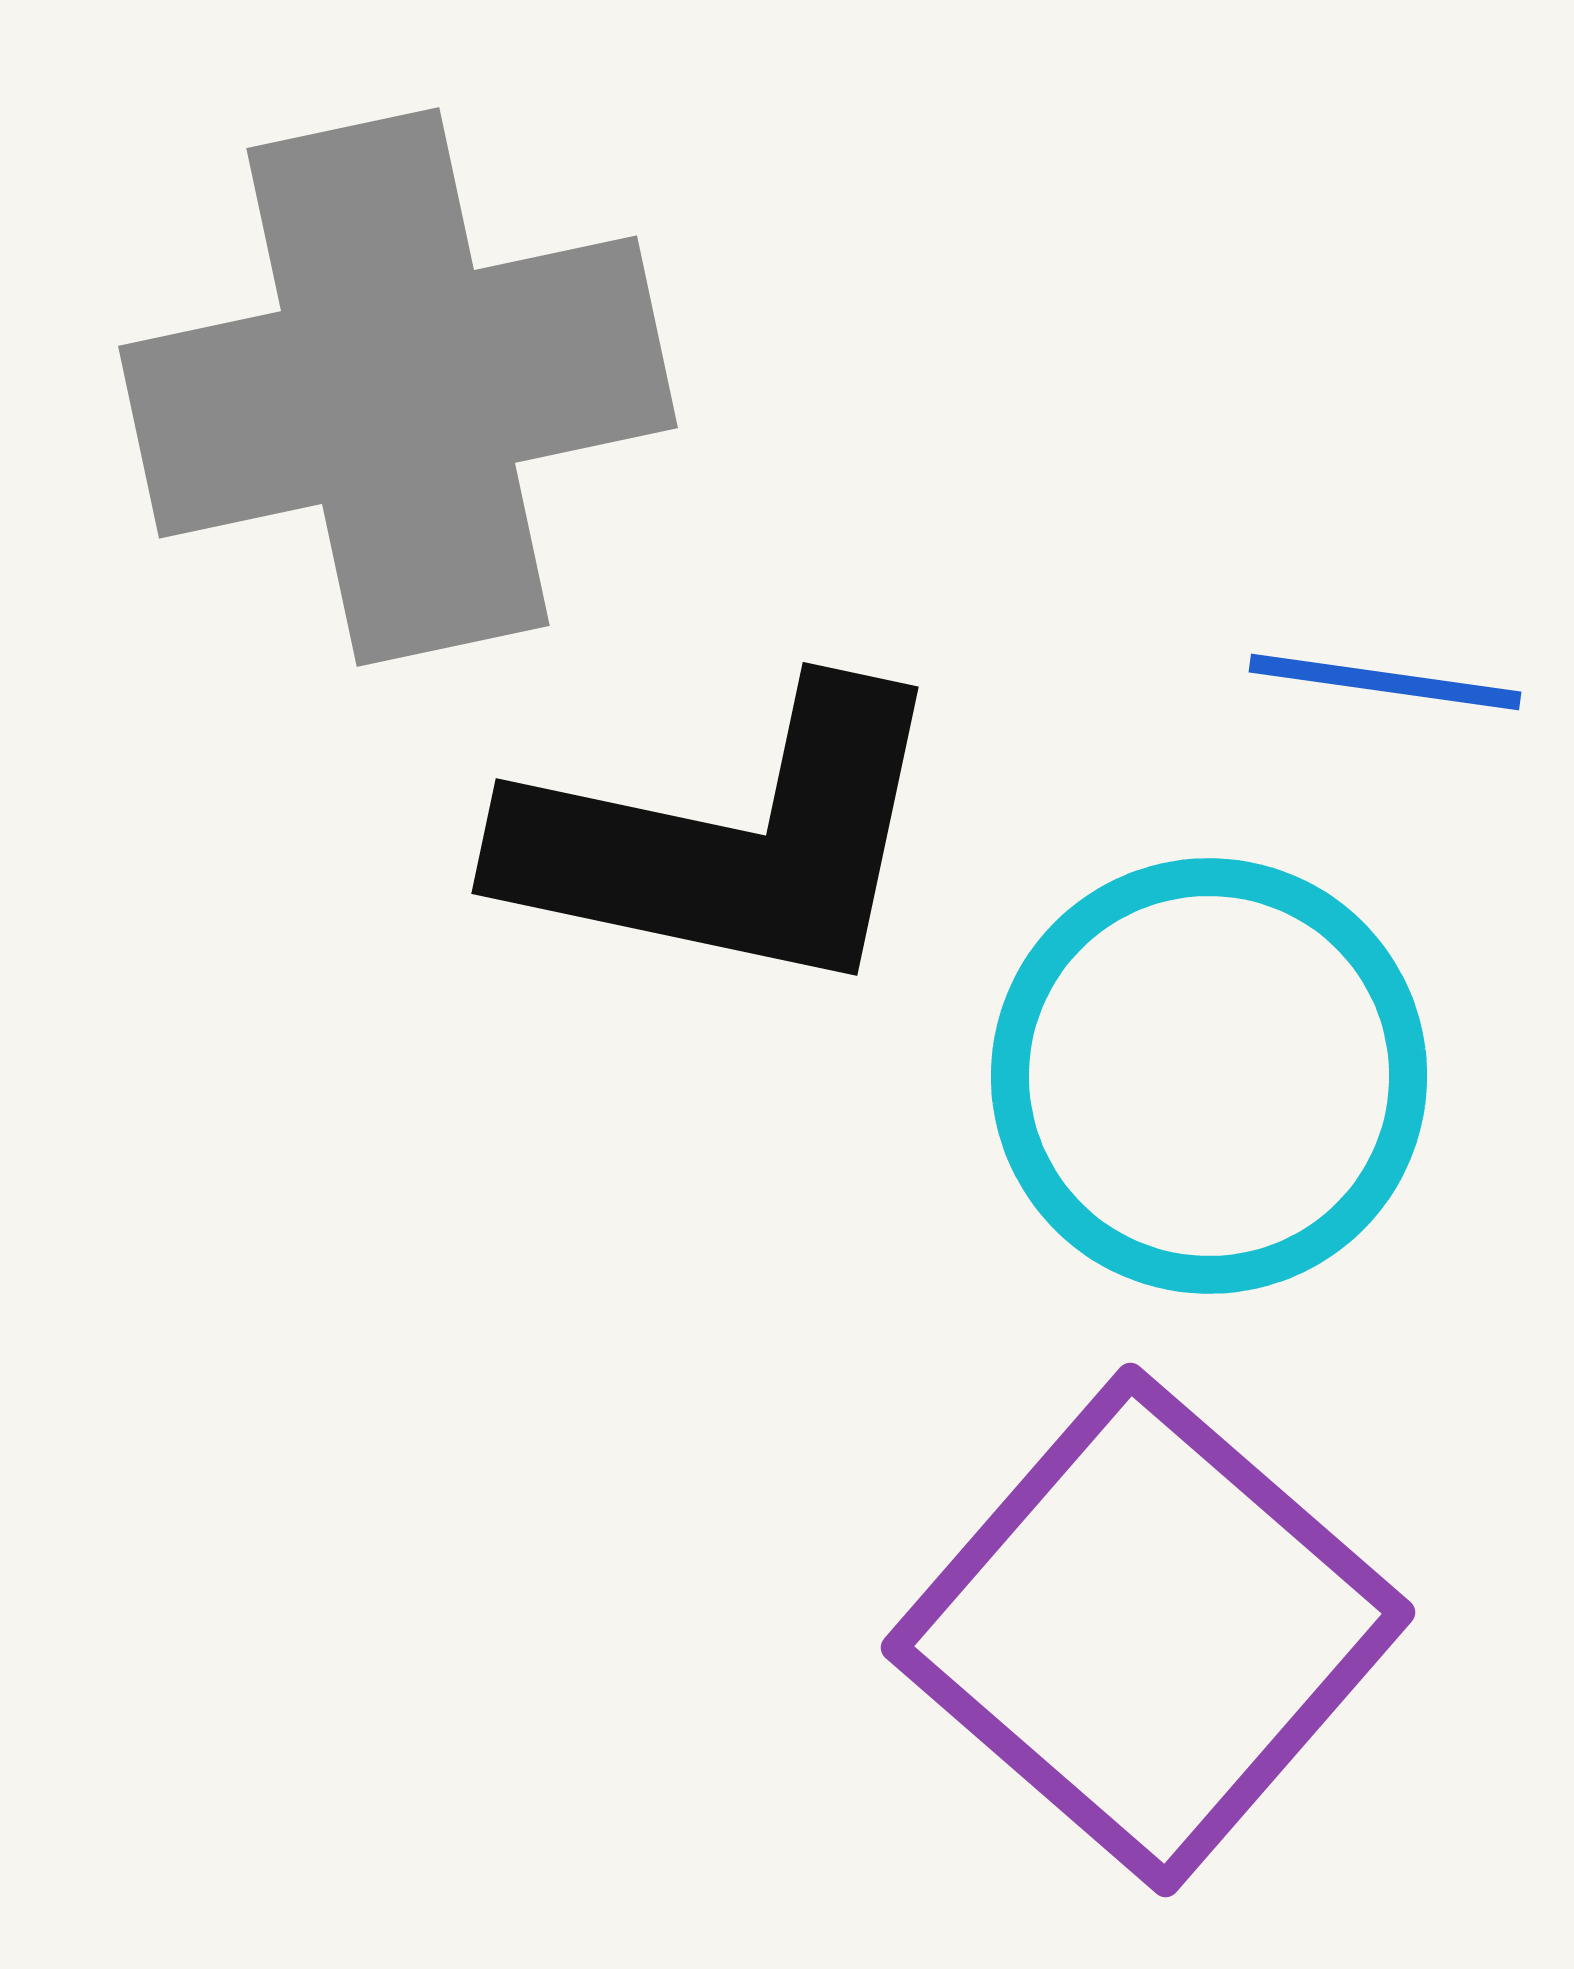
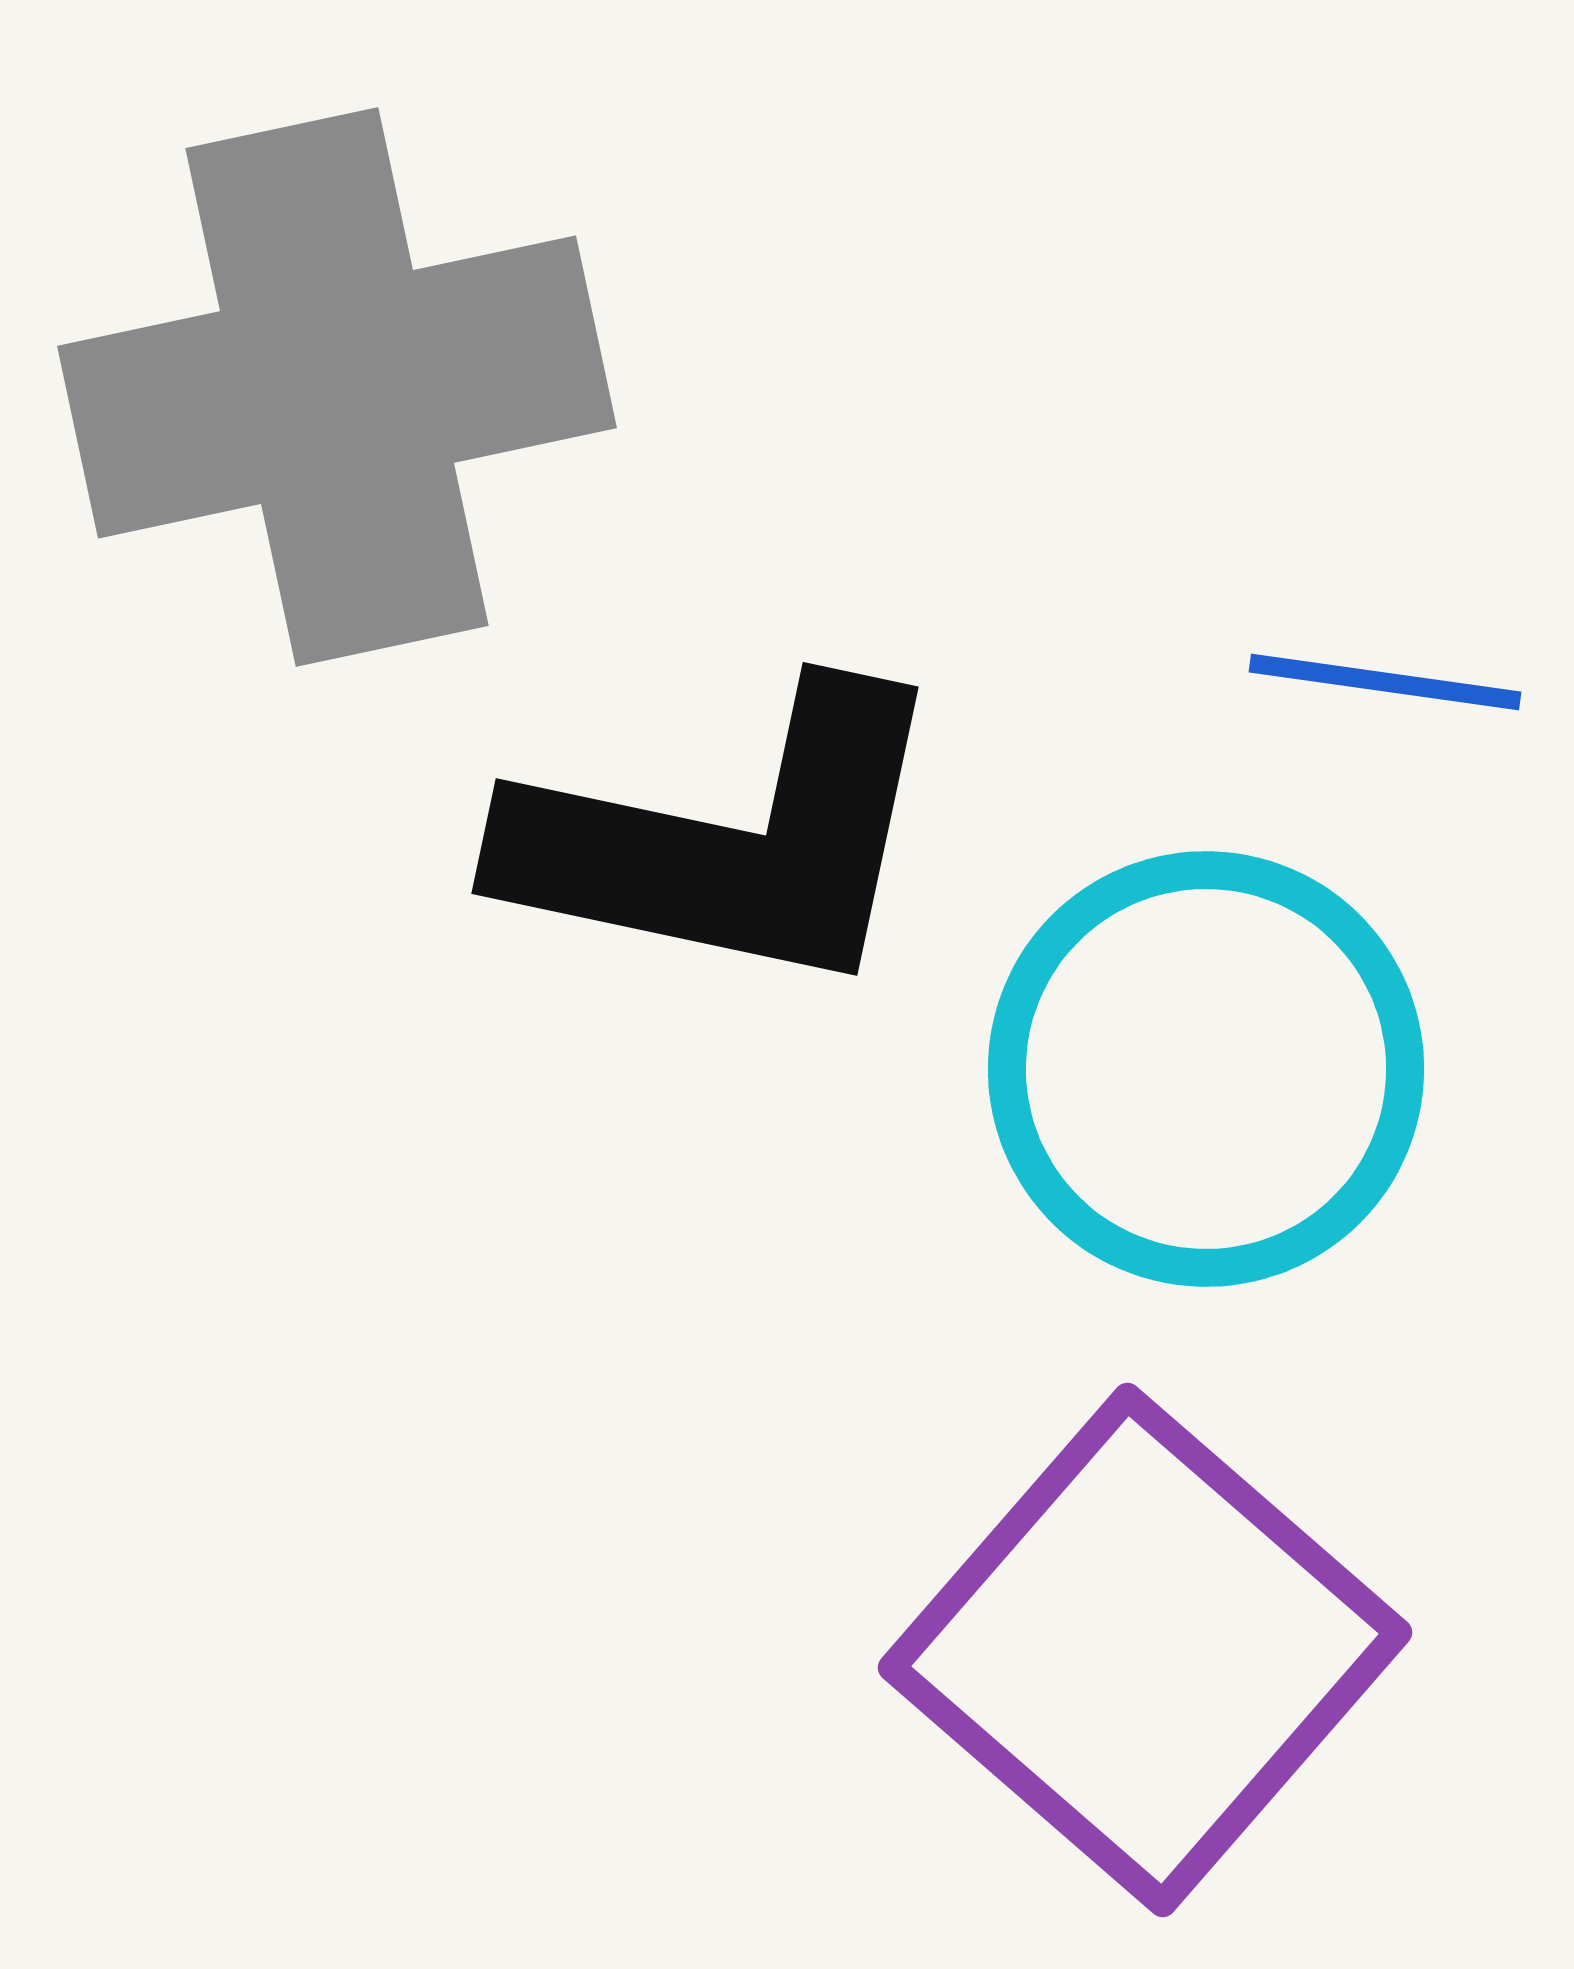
gray cross: moved 61 px left
cyan circle: moved 3 px left, 7 px up
purple square: moved 3 px left, 20 px down
